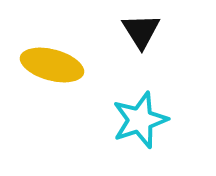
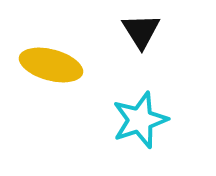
yellow ellipse: moved 1 px left
